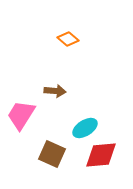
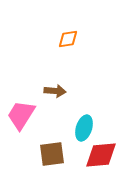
orange diamond: rotated 50 degrees counterclockwise
cyan ellipse: moved 1 px left; rotated 40 degrees counterclockwise
brown square: rotated 32 degrees counterclockwise
